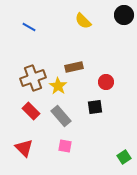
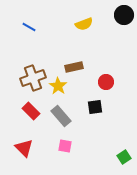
yellow semicircle: moved 1 px right, 3 px down; rotated 66 degrees counterclockwise
